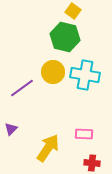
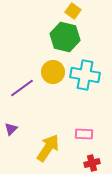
red cross: rotated 21 degrees counterclockwise
